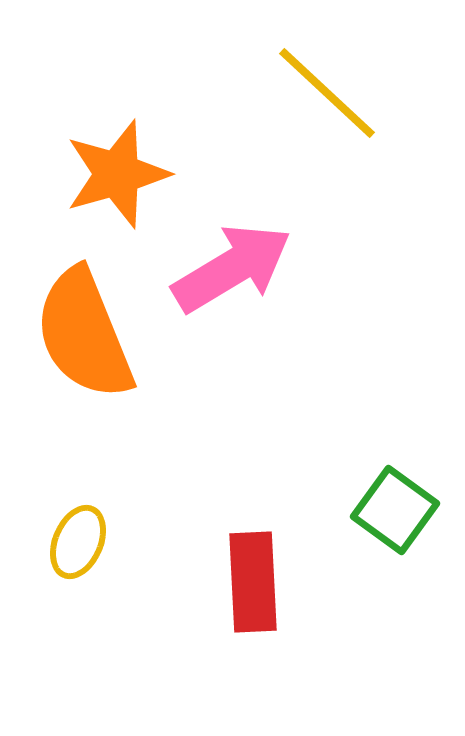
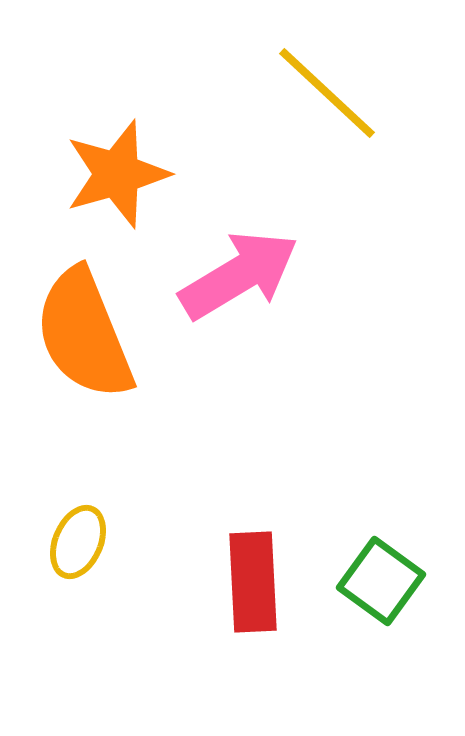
pink arrow: moved 7 px right, 7 px down
green square: moved 14 px left, 71 px down
